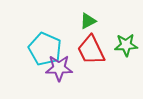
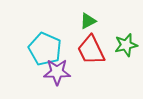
green star: rotated 10 degrees counterclockwise
purple star: moved 2 px left, 4 px down
